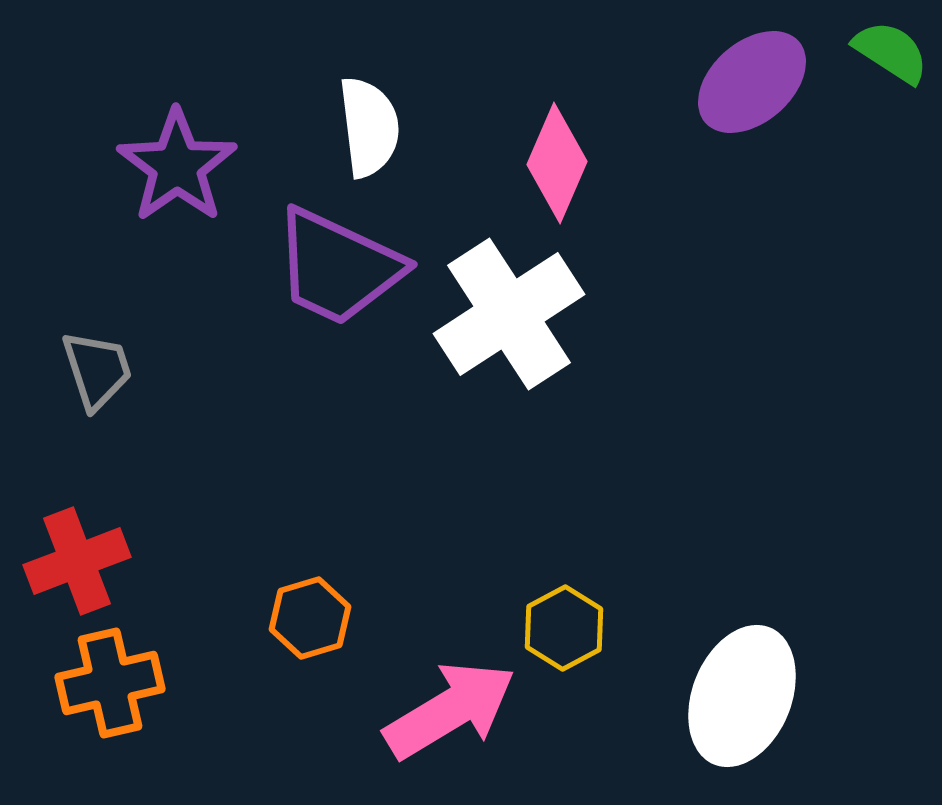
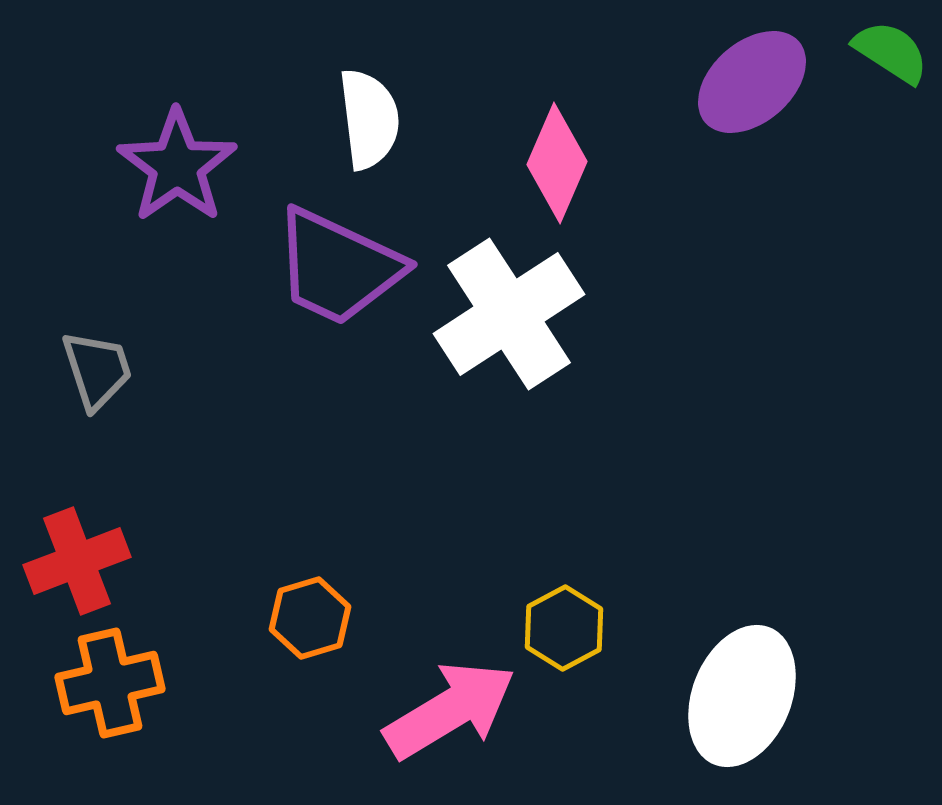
white semicircle: moved 8 px up
